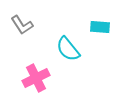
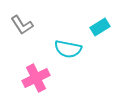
cyan rectangle: rotated 36 degrees counterclockwise
cyan semicircle: rotated 40 degrees counterclockwise
